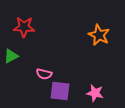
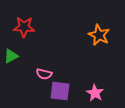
pink star: rotated 18 degrees clockwise
